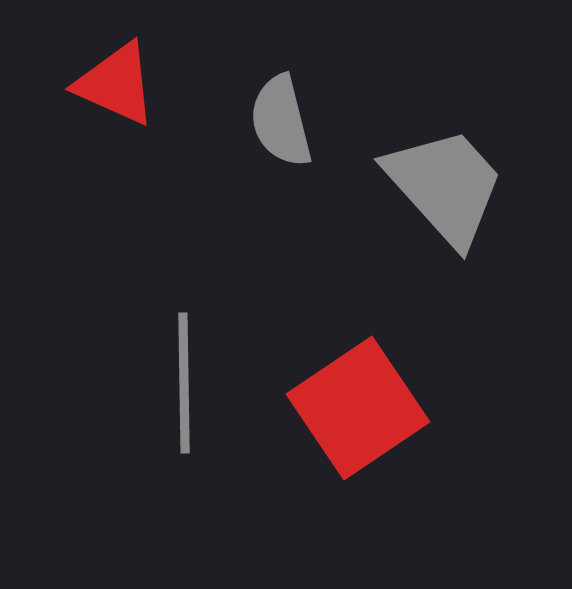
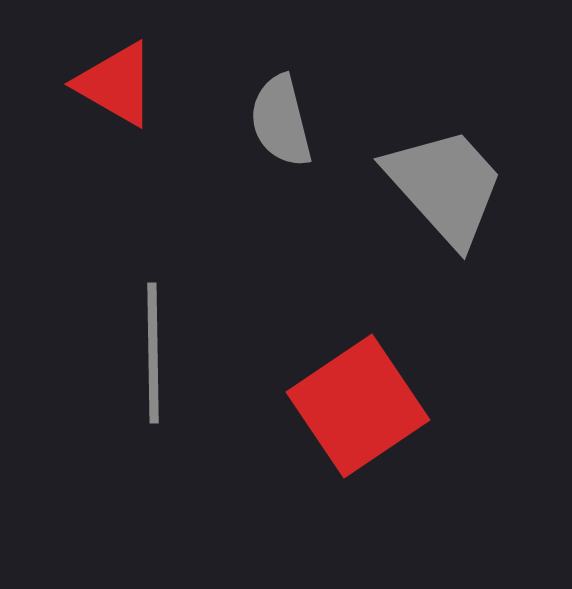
red triangle: rotated 6 degrees clockwise
gray line: moved 31 px left, 30 px up
red square: moved 2 px up
